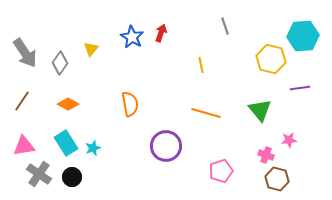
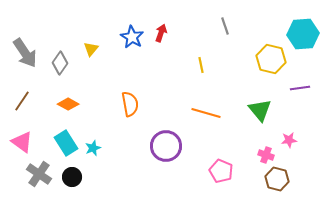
cyan hexagon: moved 2 px up
pink triangle: moved 2 px left, 4 px up; rotated 45 degrees clockwise
pink pentagon: rotated 30 degrees counterclockwise
